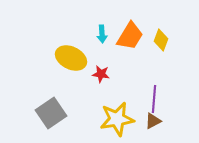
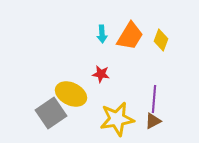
yellow ellipse: moved 36 px down
